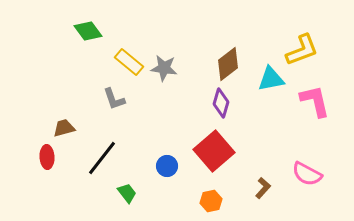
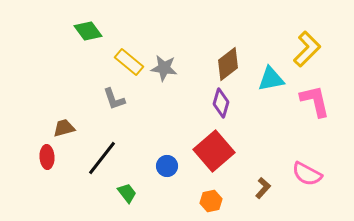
yellow L-shape: moved 5 px right, 1 px up; rotated 24 degrees counterclockwise
